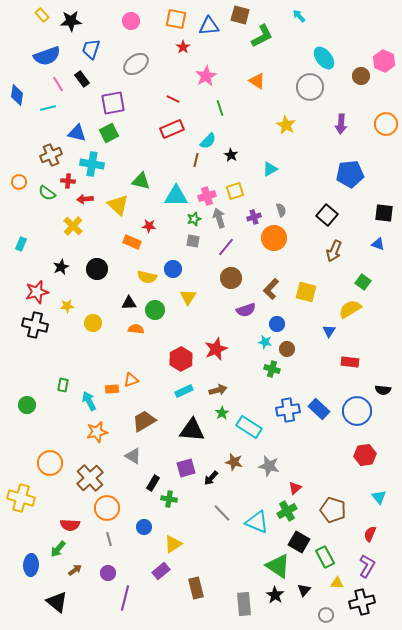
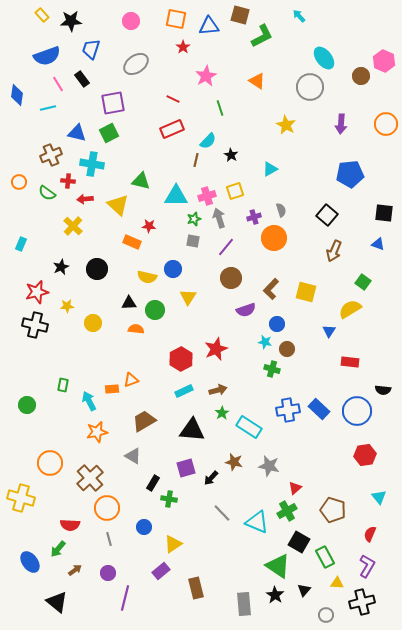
blue ellipse at (31, 565): moved 1 px left, 3 px up; rotated 40 degrees counterclockwise
